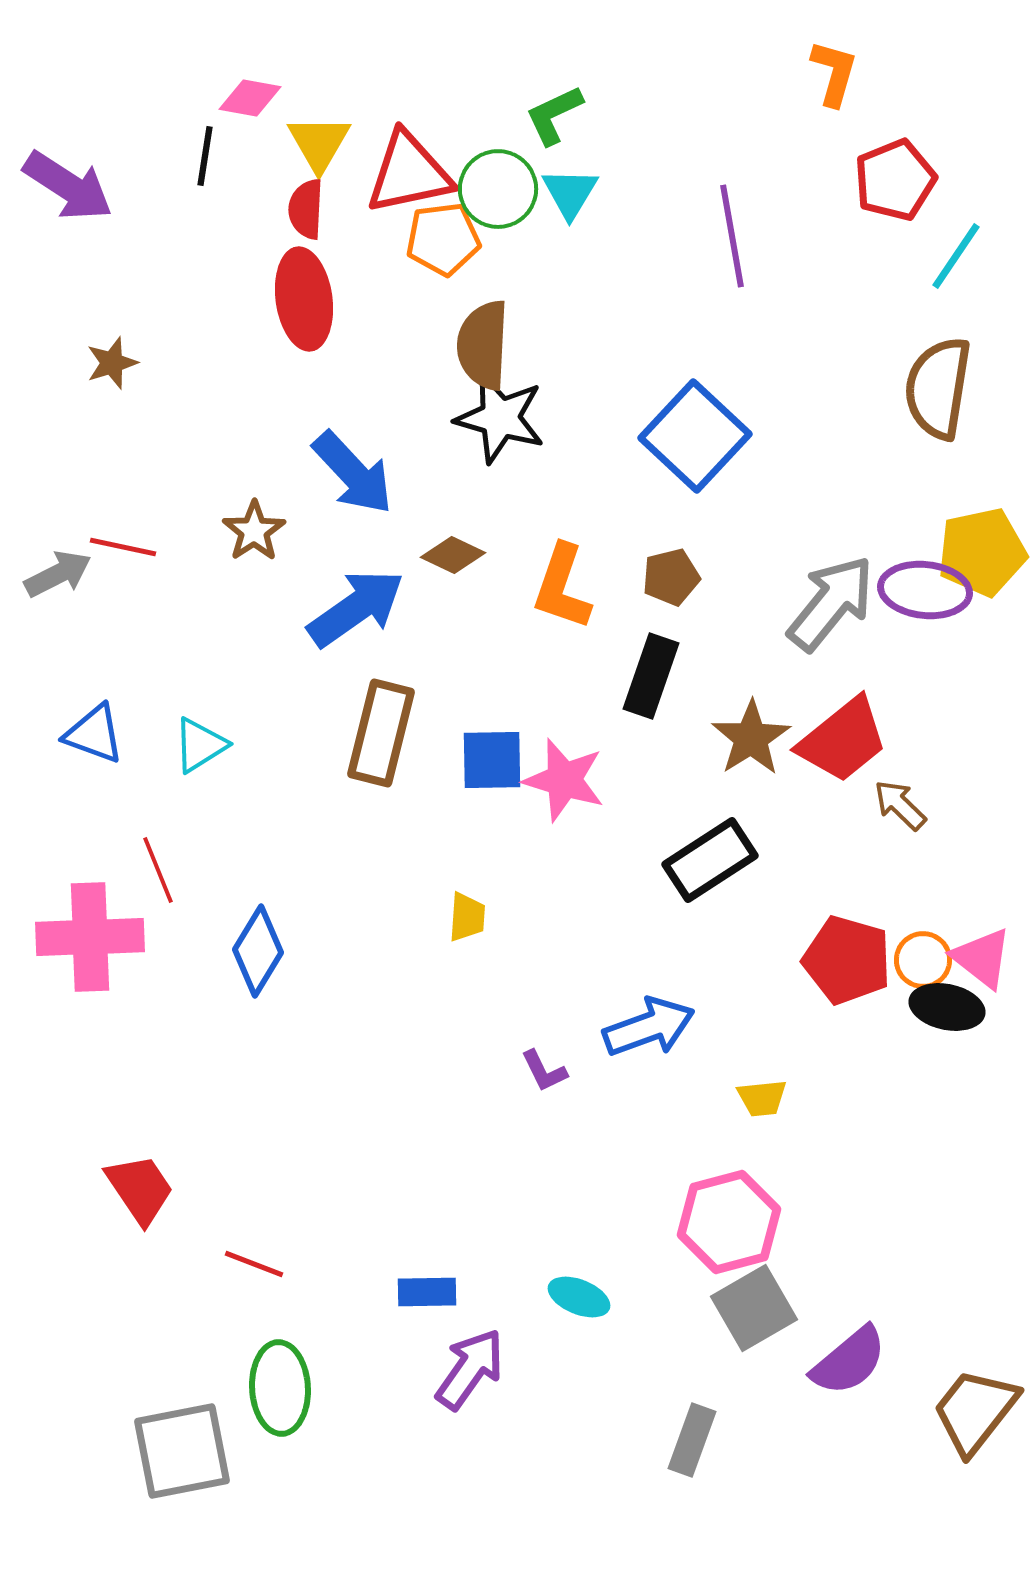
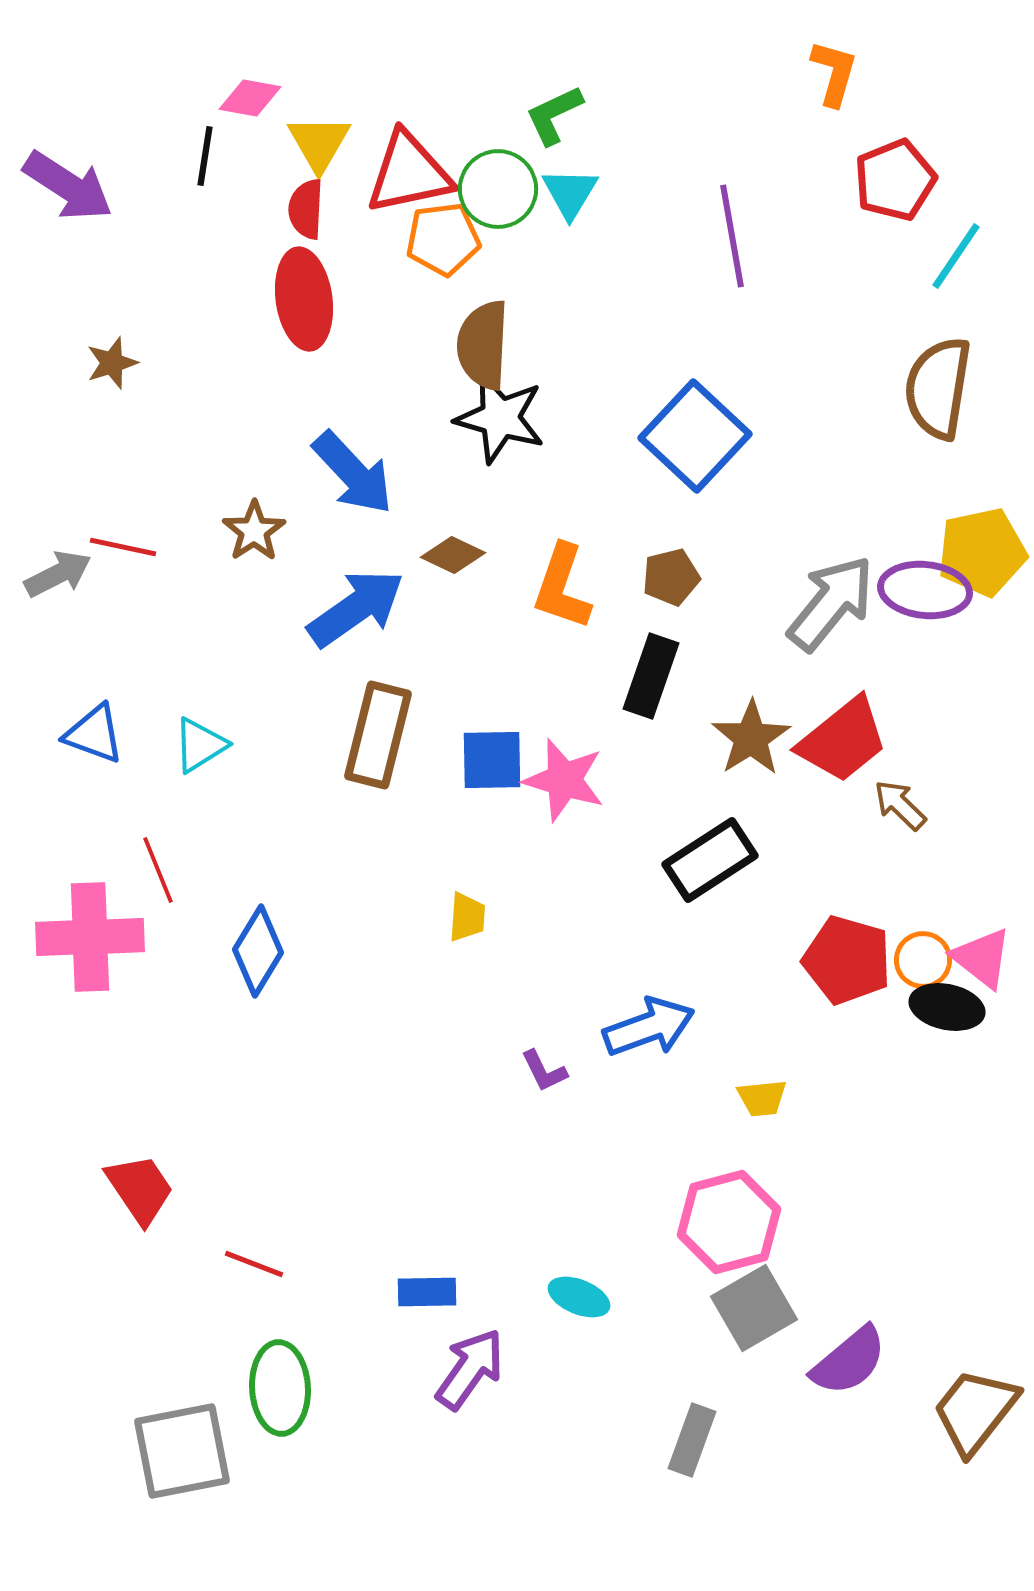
brown rectangle at (381, 733): moved 3 px left, 2 px down
